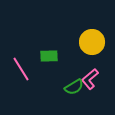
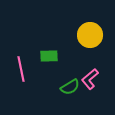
yellow circle: moved 2 px left, 7 px up
pink line: rotated 20 degrees clockwise
green semicircle: moved 4 px left
